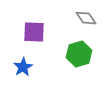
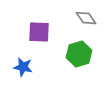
purple square: moved 5 px right
blue star: rotated 30 degrees counterclockwise
